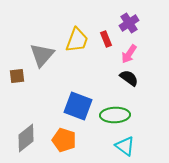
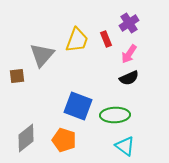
black semicircle: rotated 120 degrees clockwise
